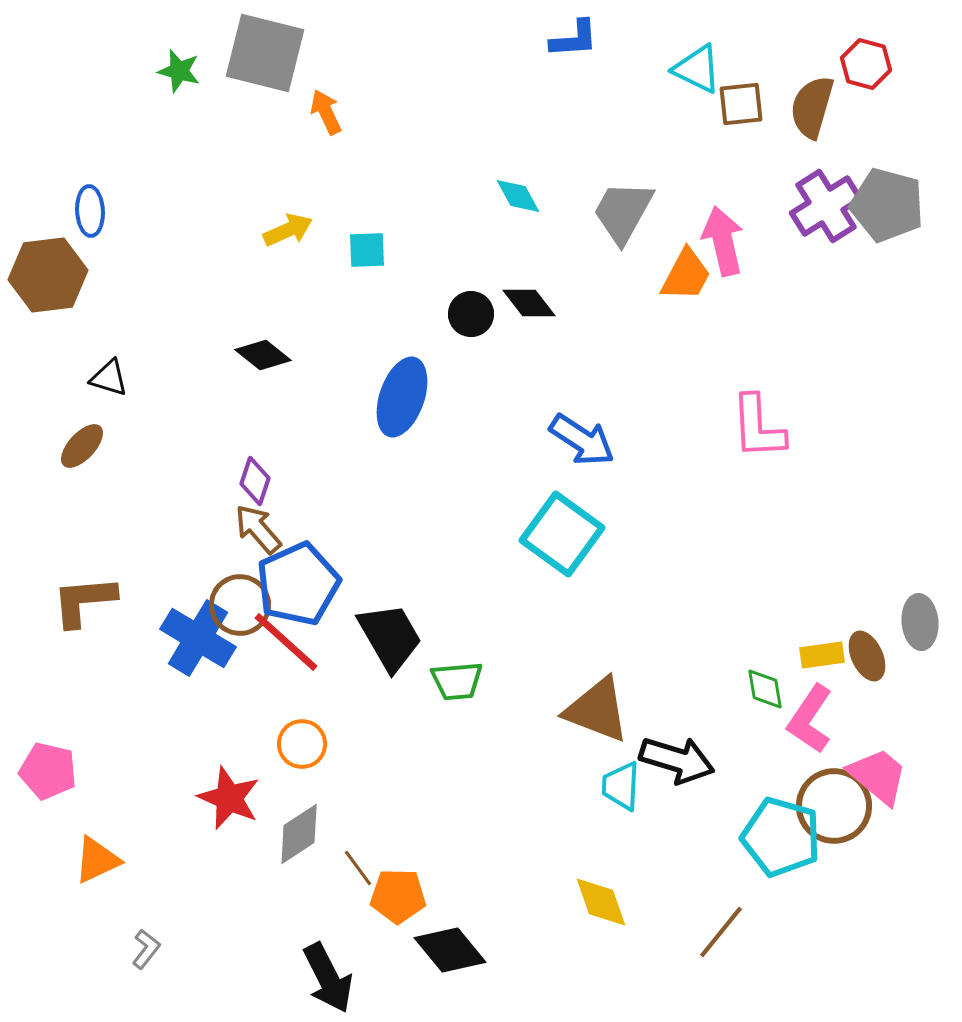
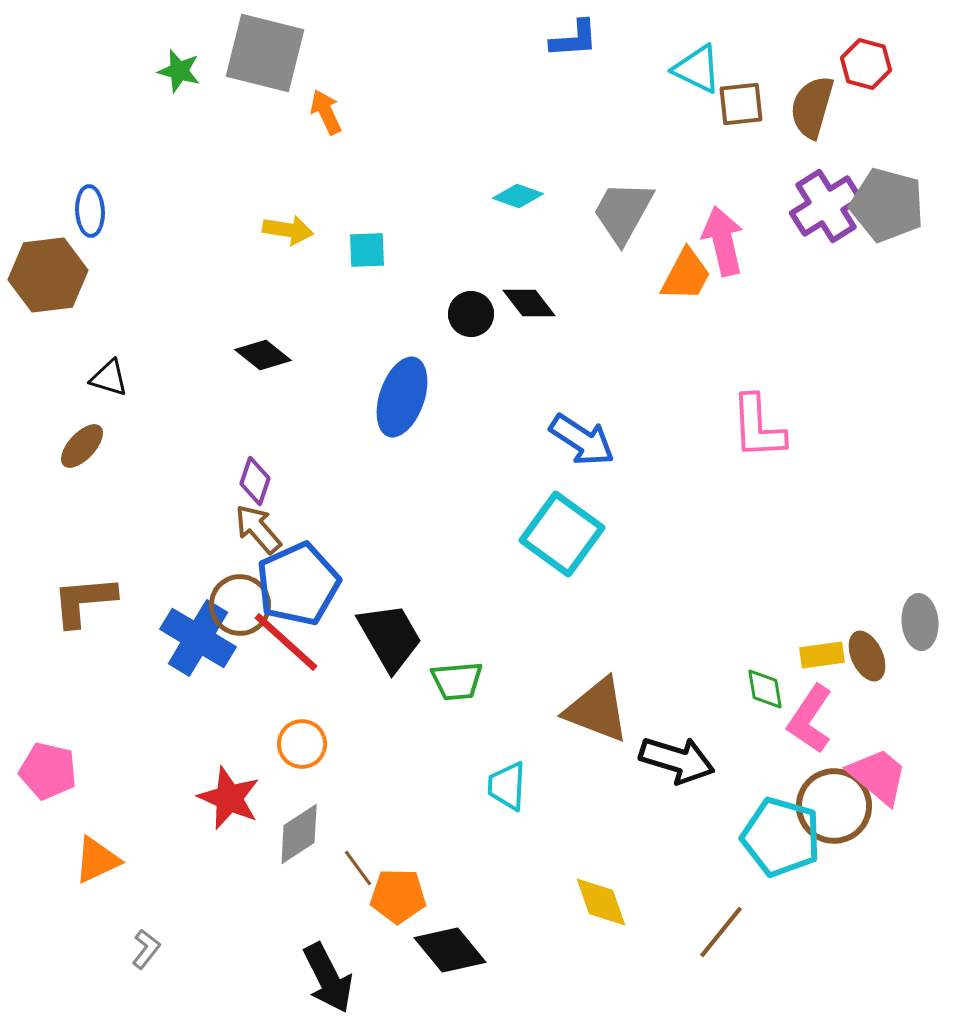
cyan diamond at (518, 196): rotated 42 degrees counterclockwise
yellow arrow at (288, 230): rotated 33 degrees clockwise
cyan trapezoid at (621, 786): moved 114 px left
